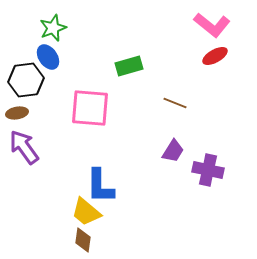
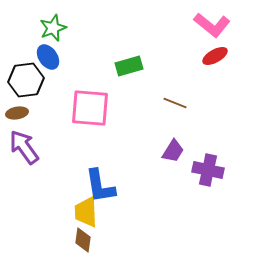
blue L-shape: rotated 9 degrees counterclockwise
yellow trapezoid: rotated 48 degrees clockwise
